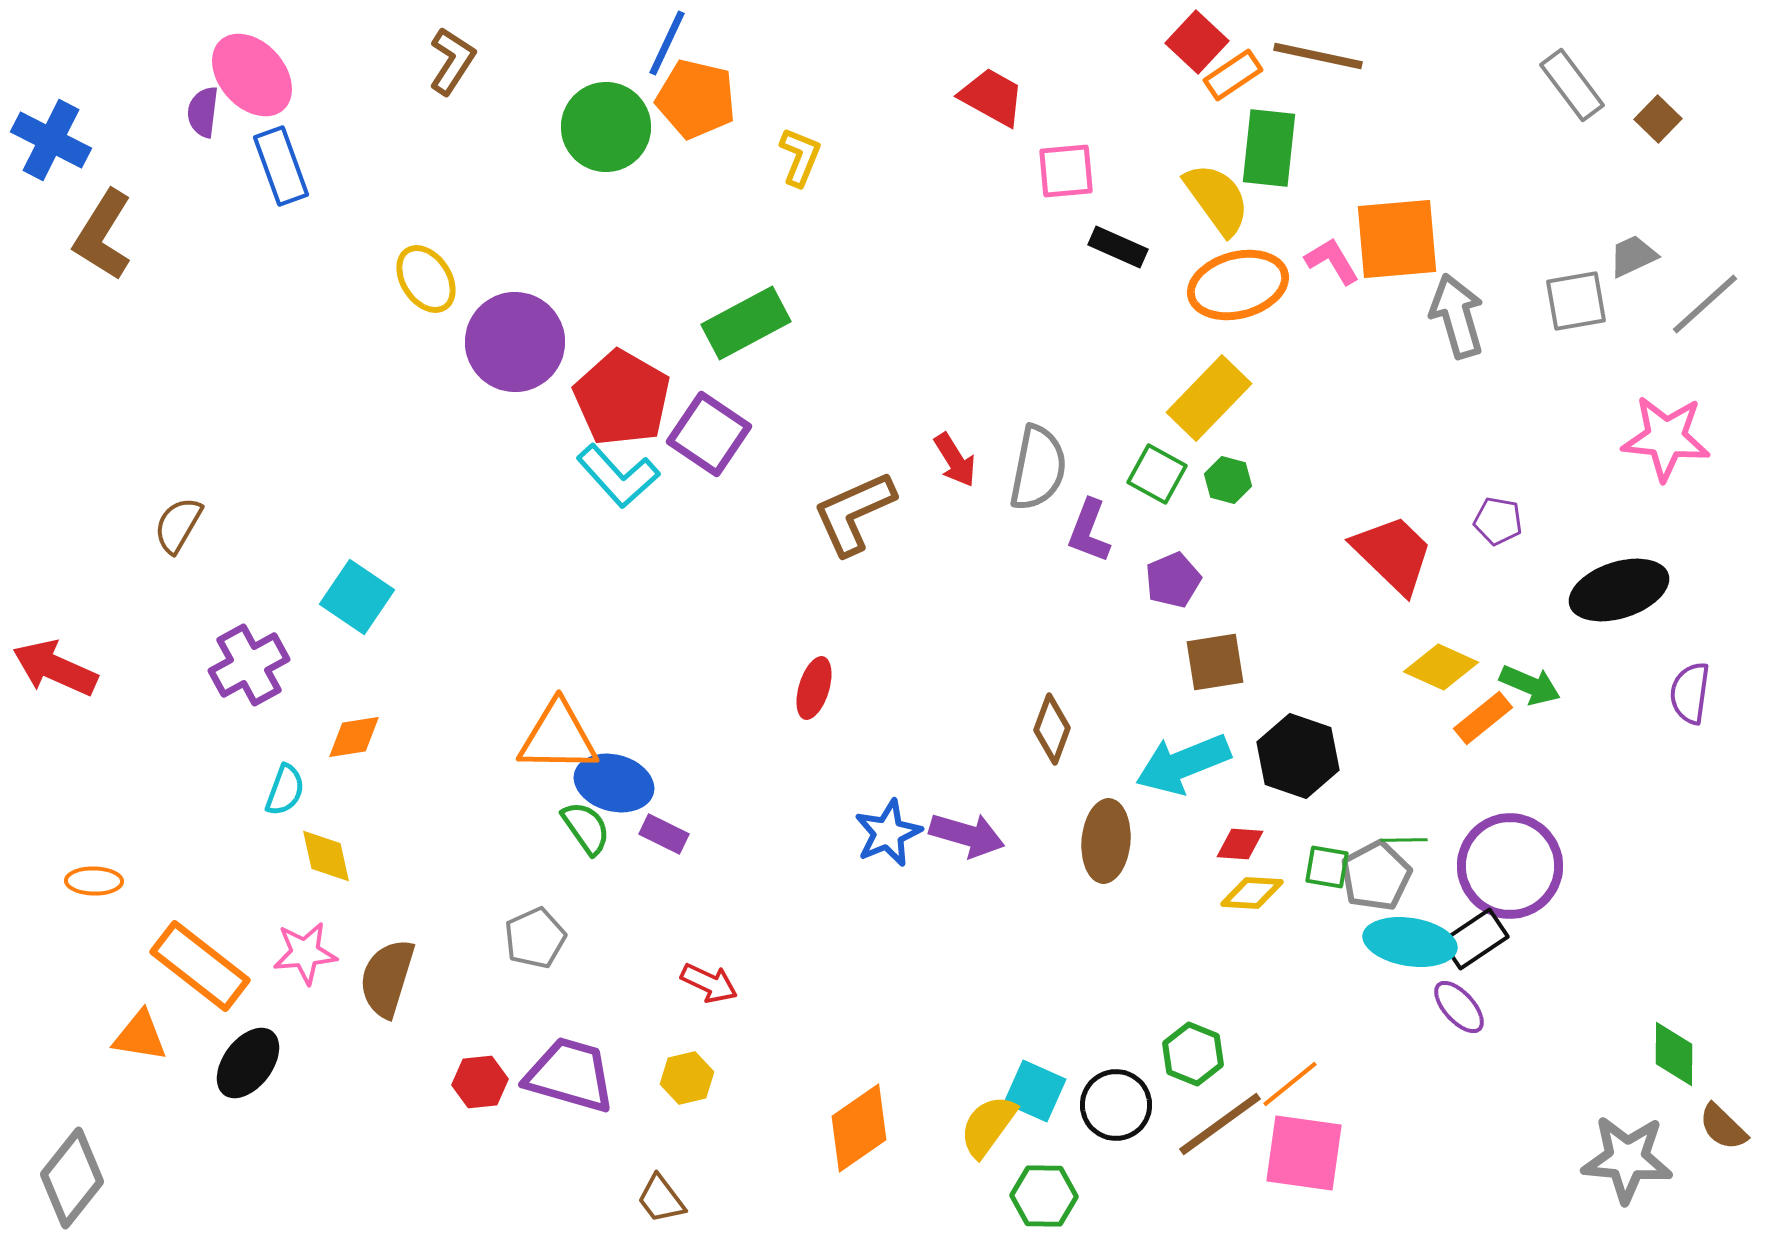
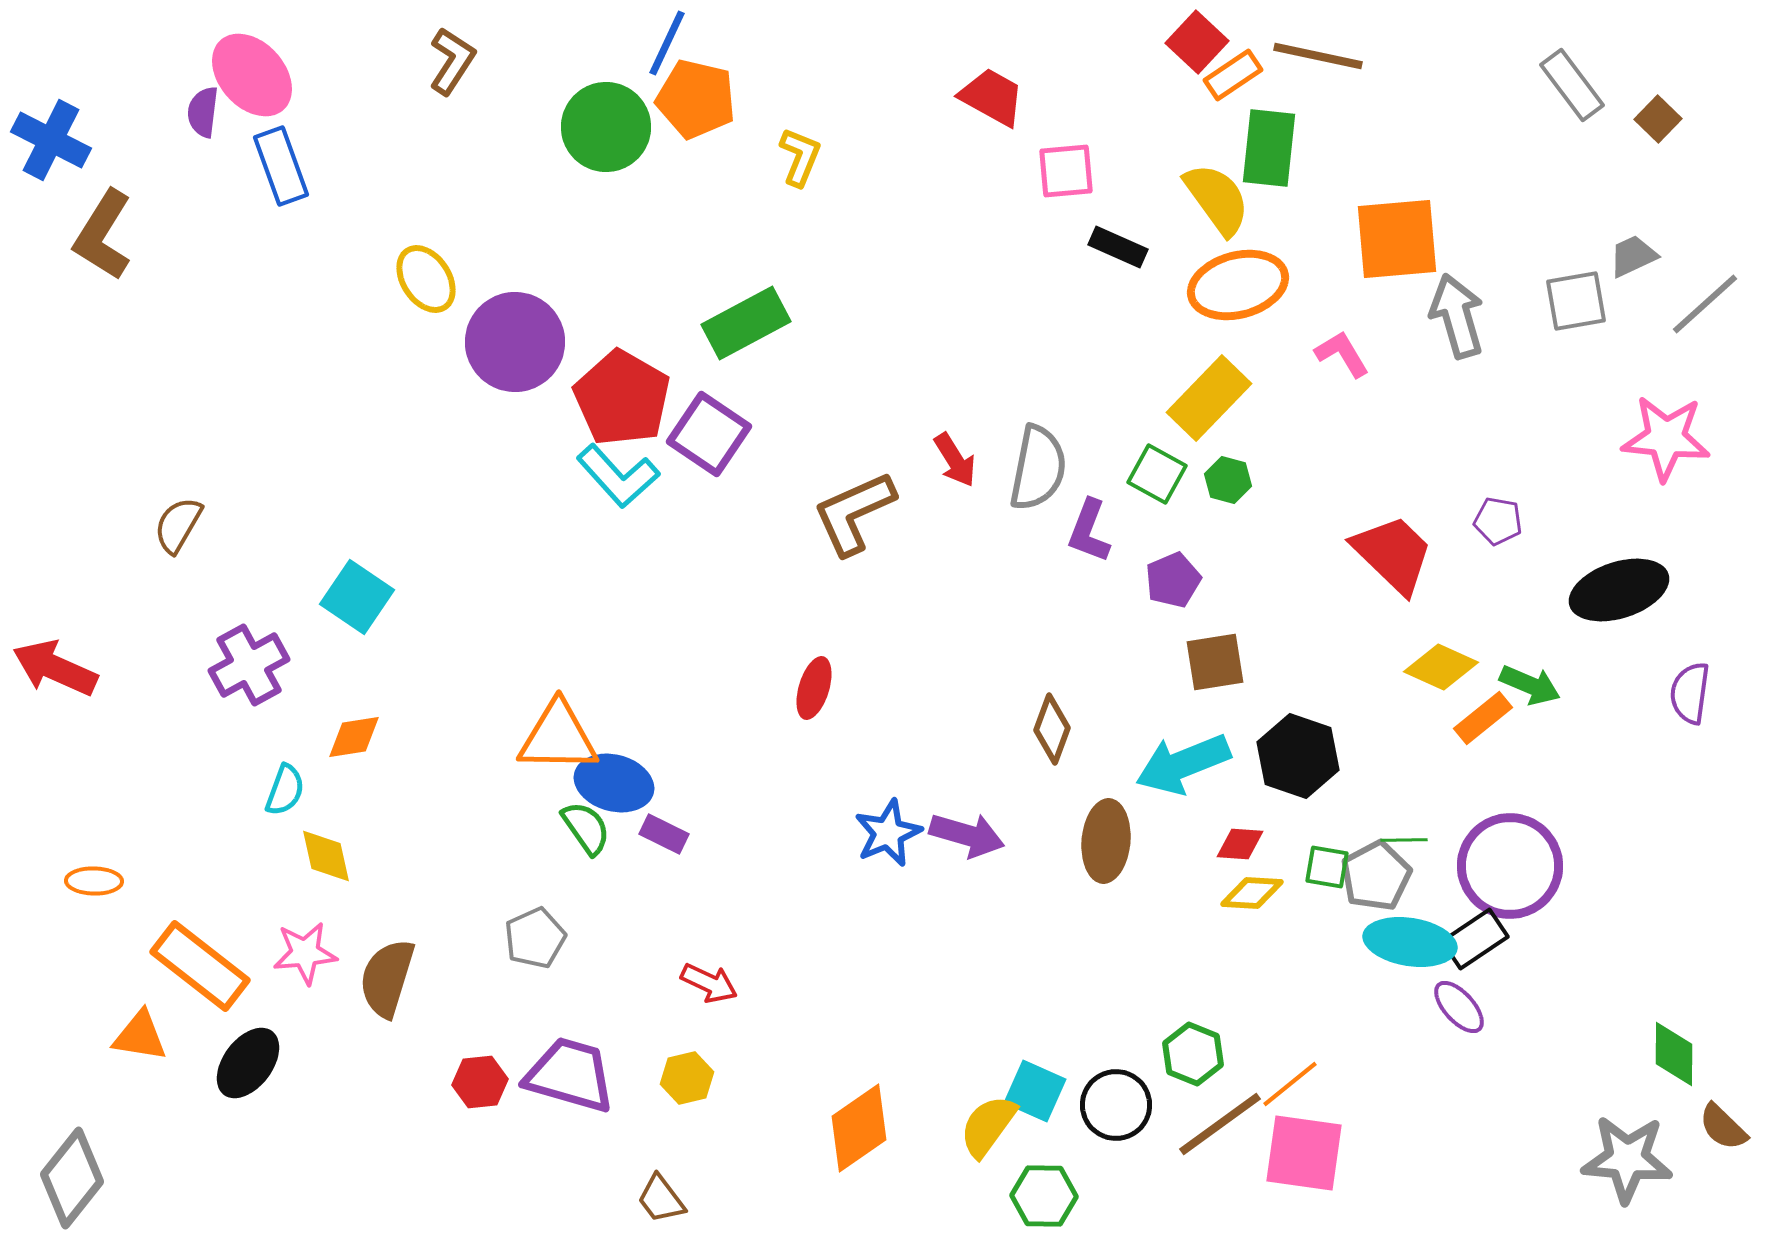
pink L-shape at (1332, 261): moved 10 px right, 93 px down
